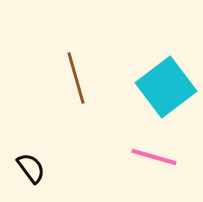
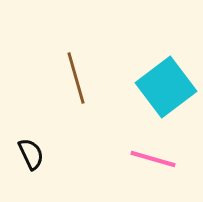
pink line: moved 1 px left, 2 px down
black semicircle: moved 14 px up; rotated 12 degrees clockwise
